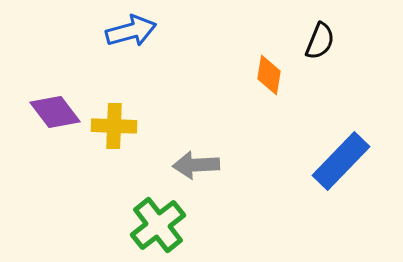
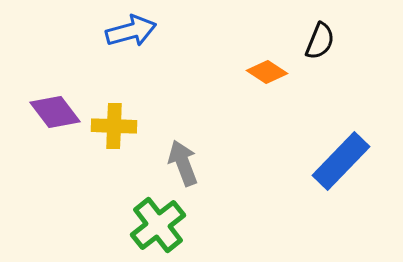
orange diamond: moved 2 px left, 3 px up; rotated 66 degrees counterclockwise
gray arrow: moved 13 px left, 2 px up; rotated 72 degrees clockwise
